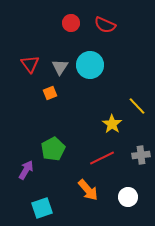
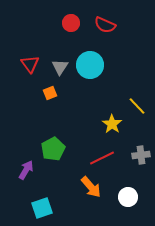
orange arrow: moved 3 px right, 3 px up
